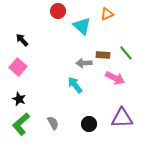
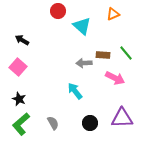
orange triangle: moved 6 px right
black arrow: rotated 16 degrees counterclockwise
cyan arrow: moved 6 px down
black circle: moved 1 px right, 1 px up
